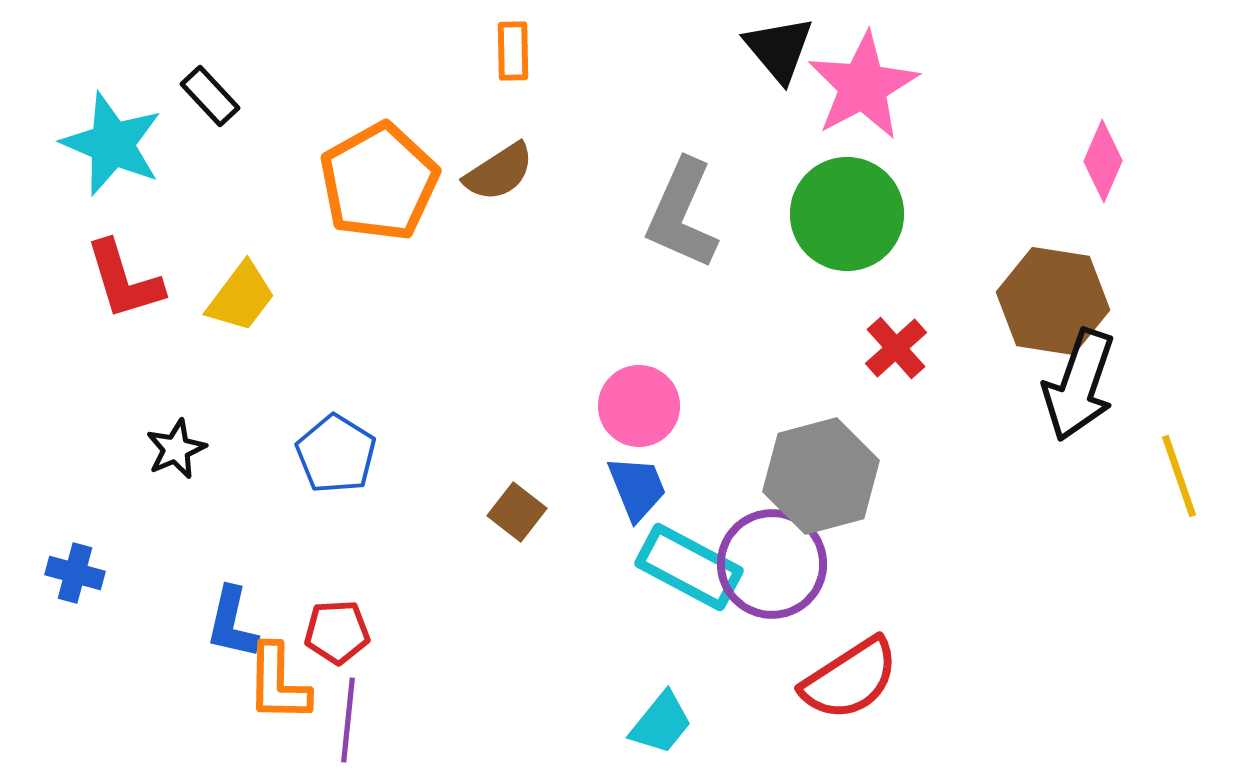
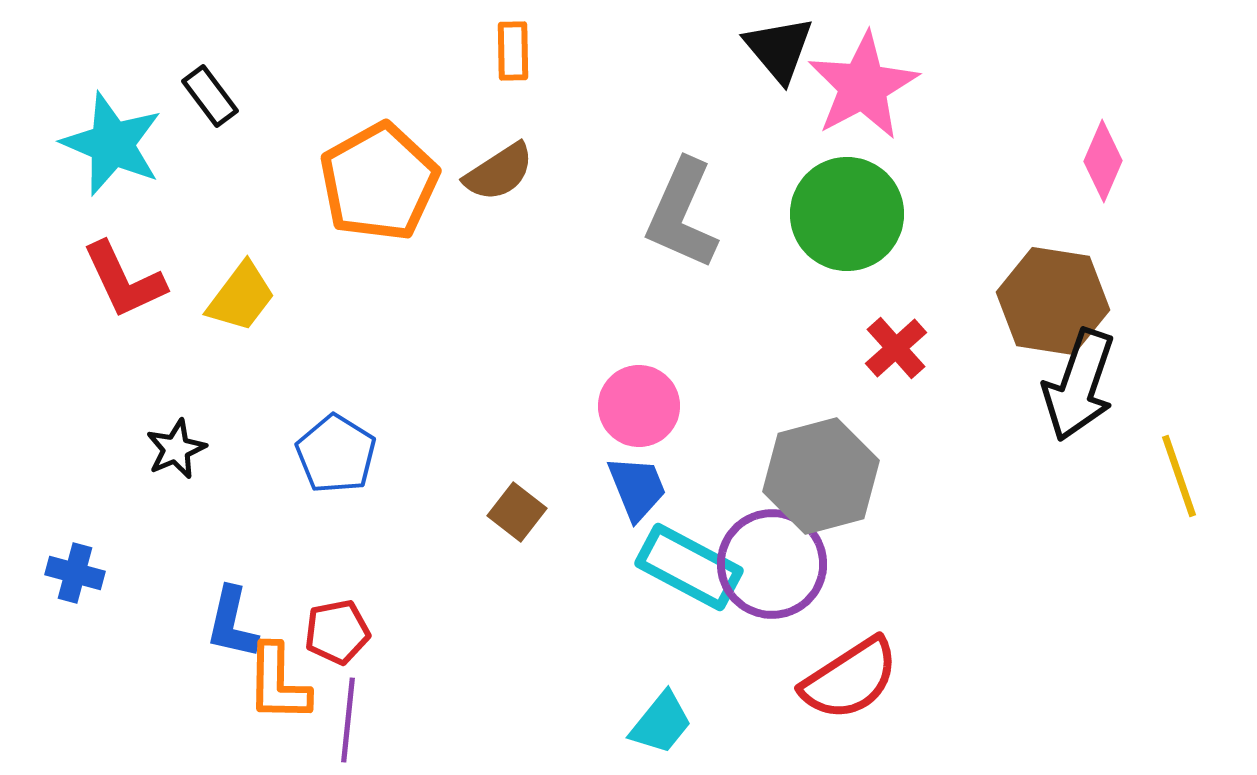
black rectangle: rotated 6 degrees clockwise
red L-shape: rotated 8 degrees counterclockwise
red pentagon: rotated 8 degrees counterclockwise
